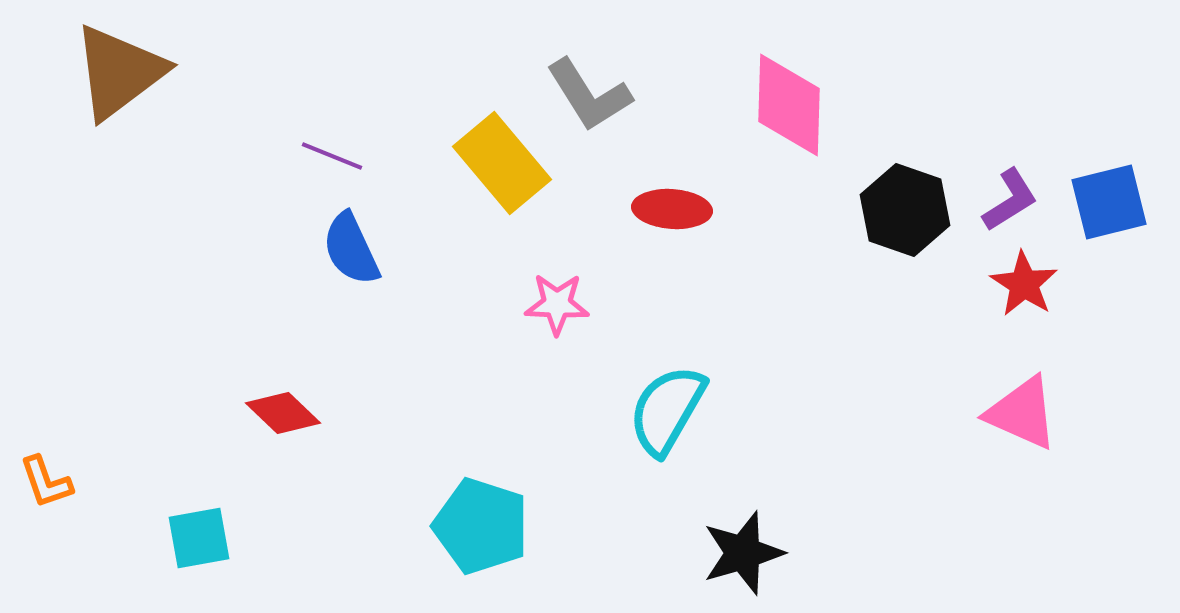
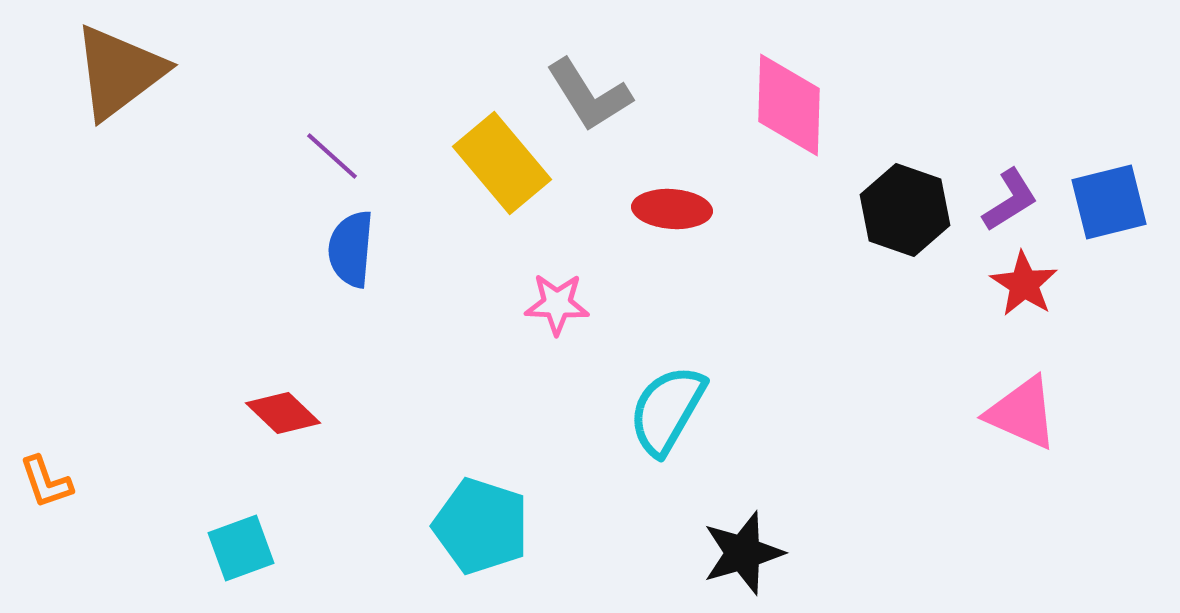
purple line: rotated 20 degrees clockwise
blue semicircle: rotated 30 degrees clockwise
cyan square: moved 42 px right, 10 px down; rotated 10 degrees counterclockwise
